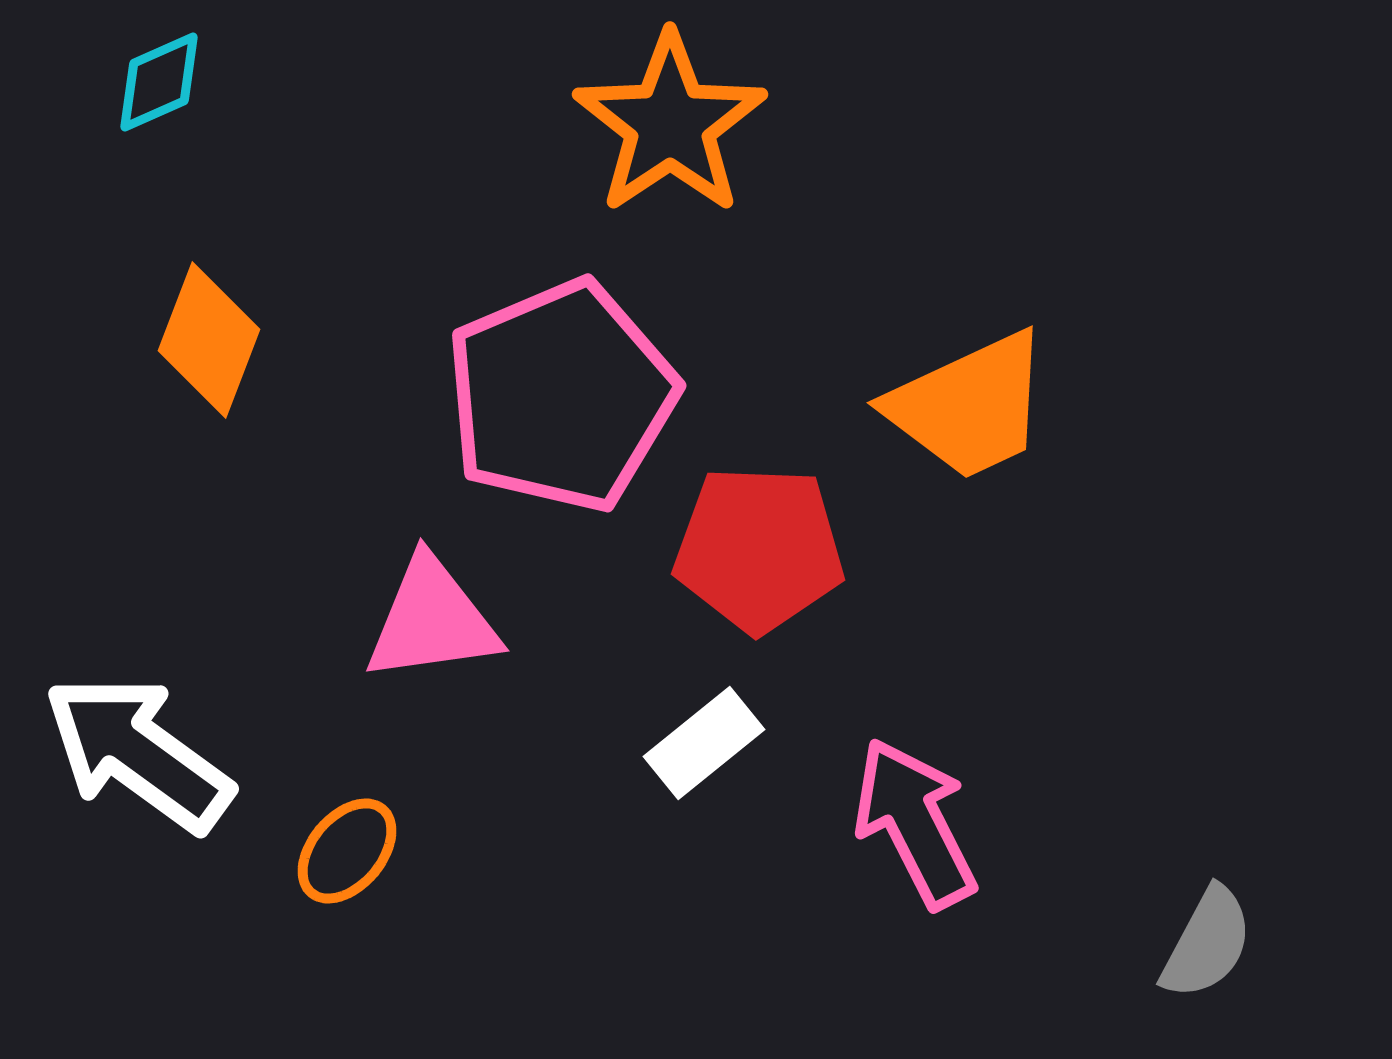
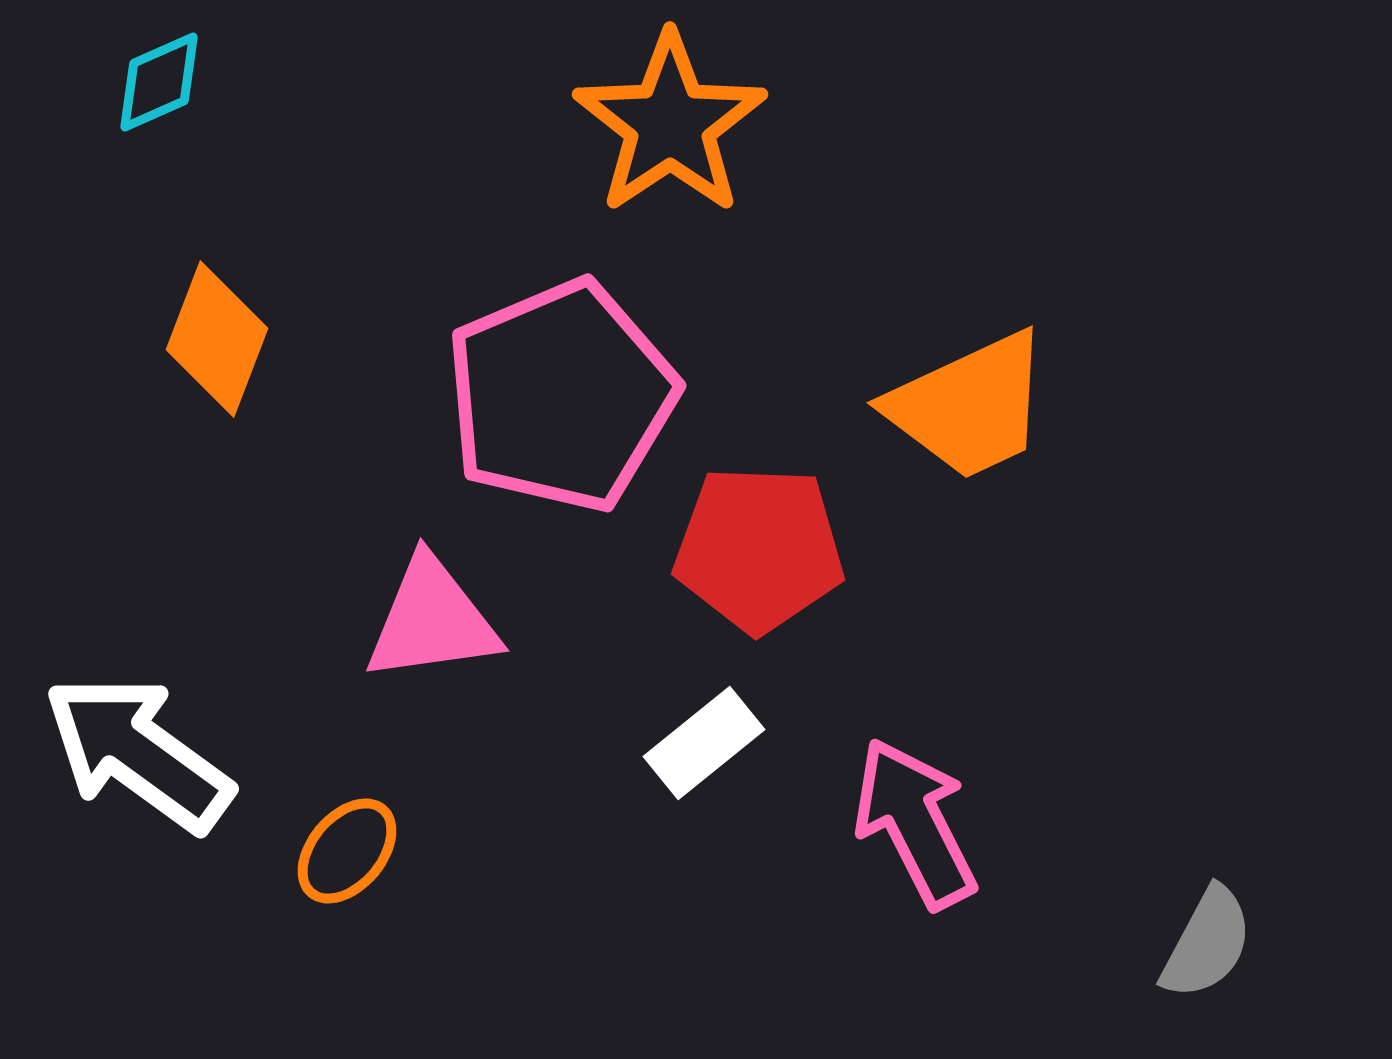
orange diamond: moved 8 px right, 1 px up
